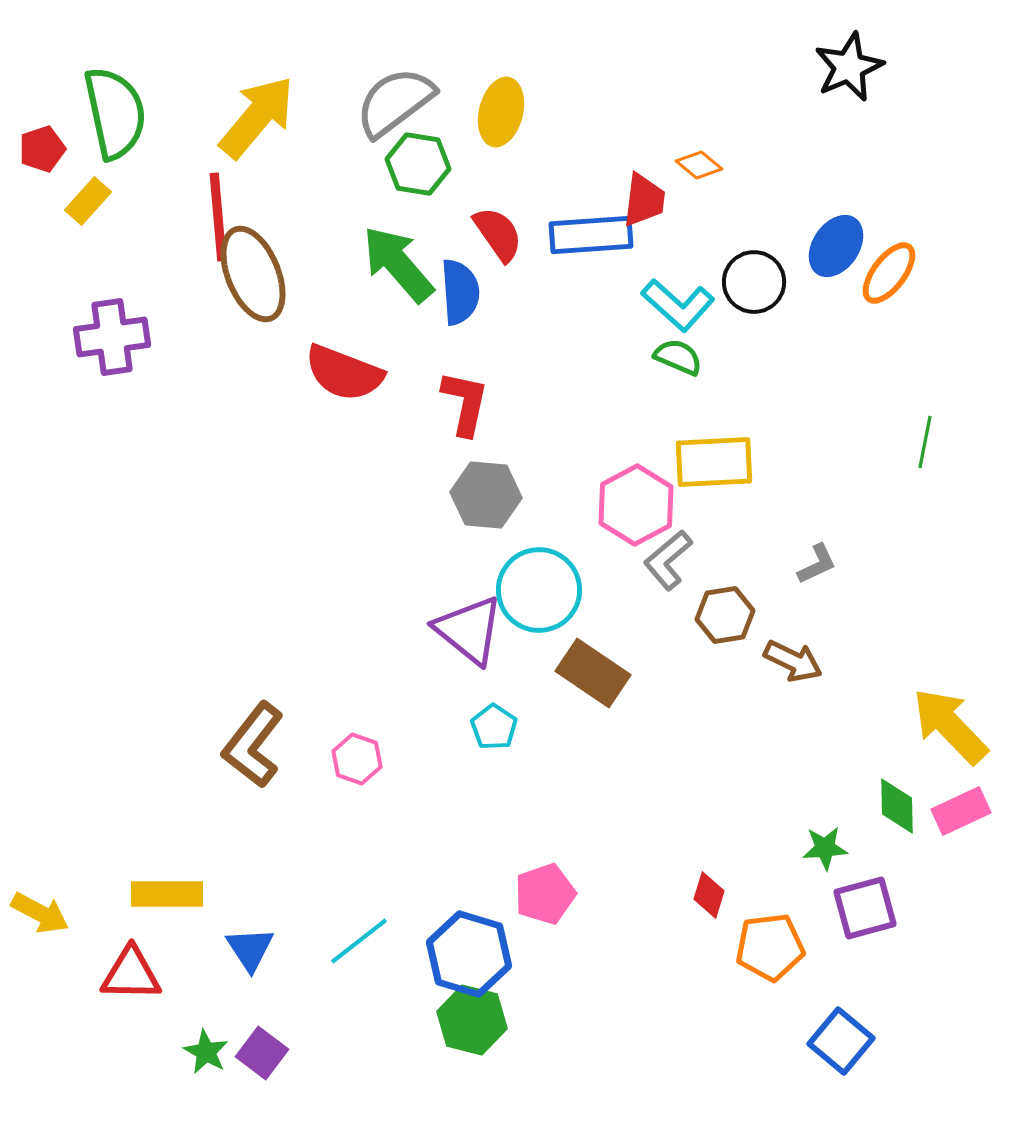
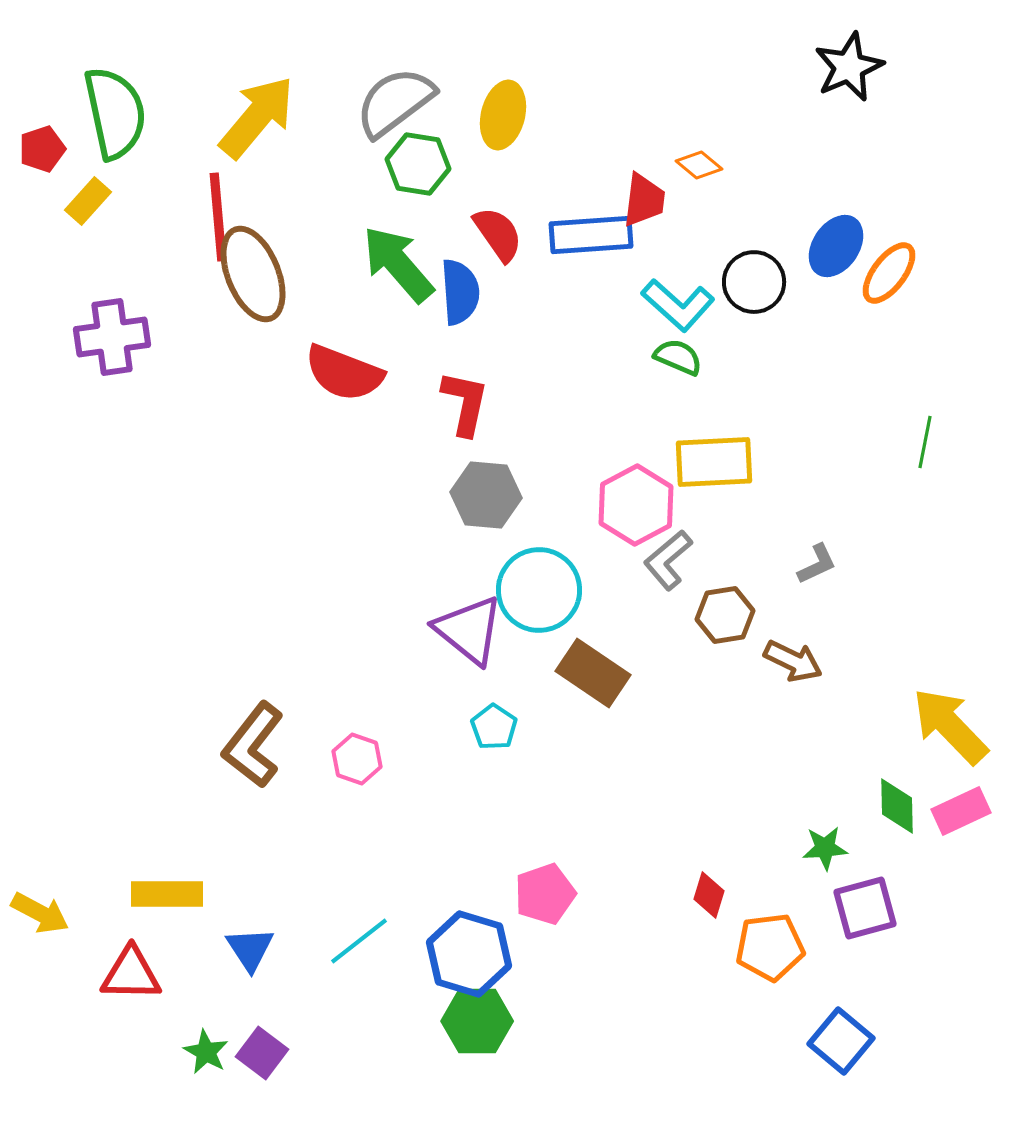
yellow ellipse at (501, 112): moved 2 px right, 3 px down
green hexagon at (472, 1020): moved 5 px right, 1 px down; rotated 14 degrees counterclockwise
